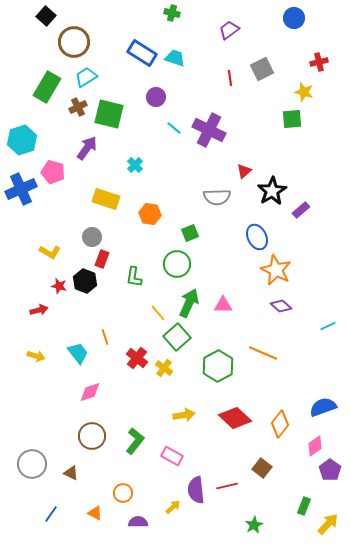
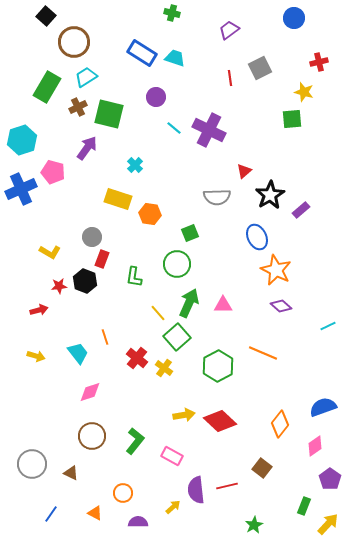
gray square at (262, 69): moved 2 px left, 1 px up
black star at (272, 191): moved 2 px left, 4 px down
yellow rectangle at (106, 199): moved 12 px right
red star at (59, 286): rotated 21 degrees counterclockwise
red diamond at (235, 418): moved 15 px left, 3 px down
purple pentagon at (330, 470): moved 9 px down
